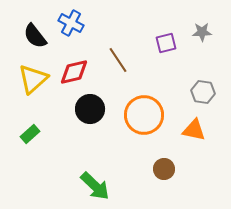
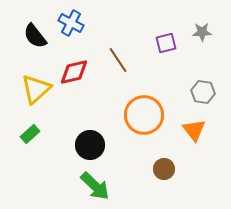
yellow triangle: moved 3 px right, 10 px down
black circle: moved 36 px down
orange triangle: rotated 40 degrees clockwise
